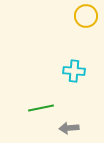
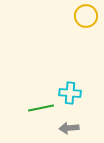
cyan cross: moved 4 px left, 22 px down
